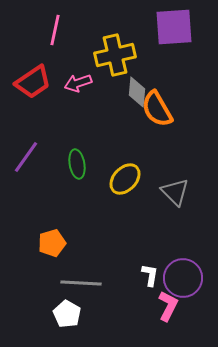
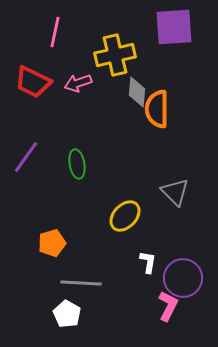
pink line: moved 2 px down
red trapezoid: rotated 60 degrees clockwise
orange semicircle: rotated 30 degrees clockwise
yellow ellipse: moved 37 px down
white L-shape: moved 2 px left, 13 px up
